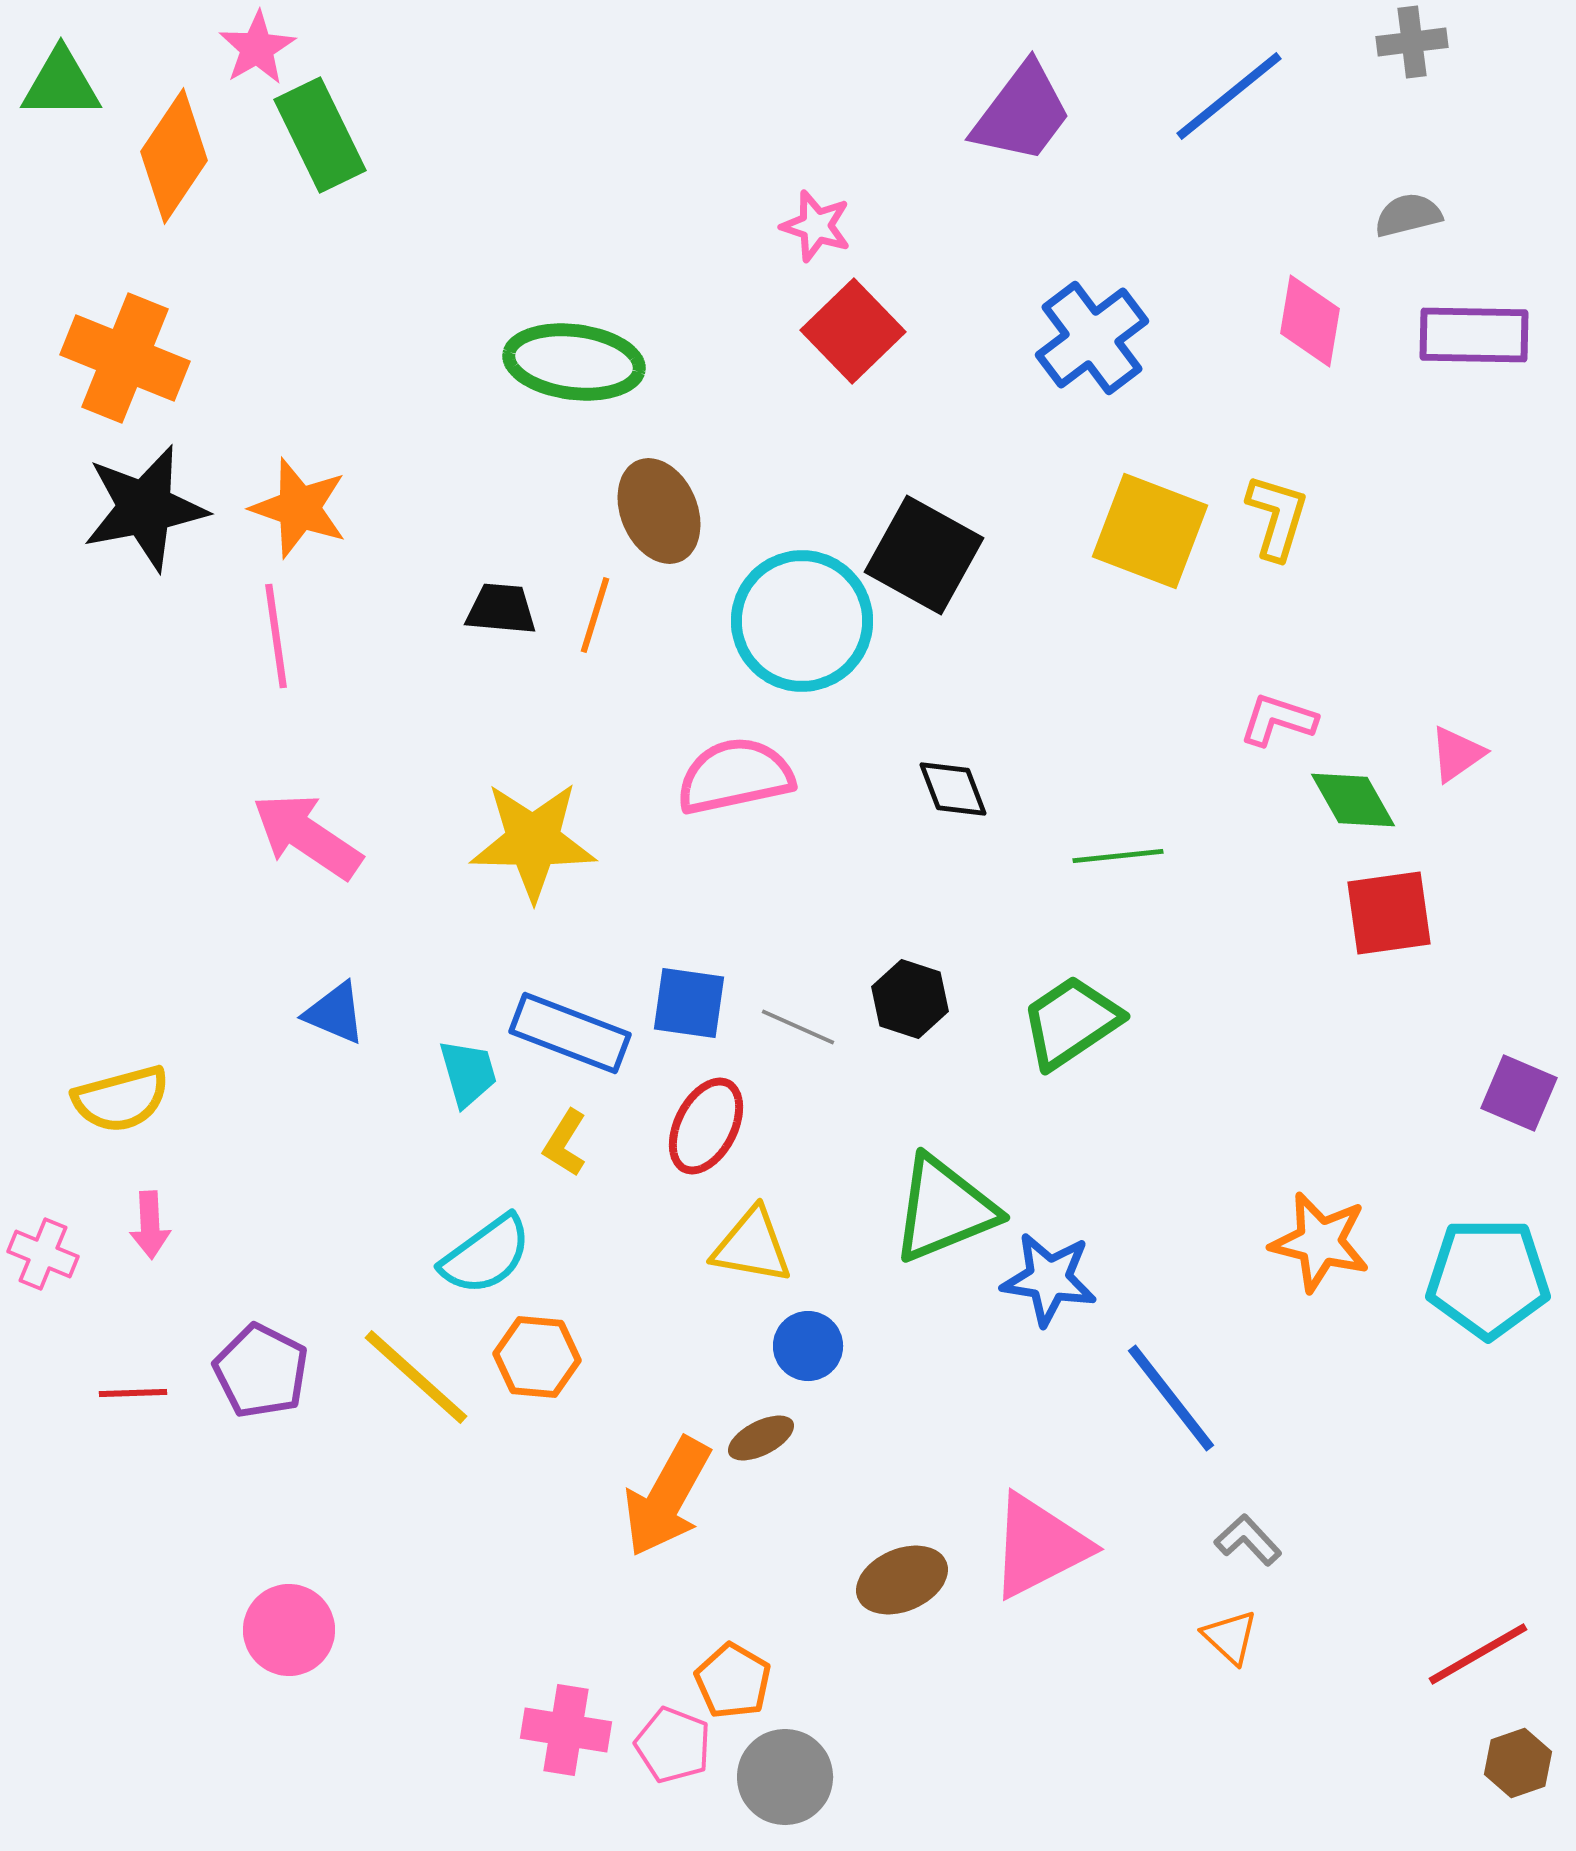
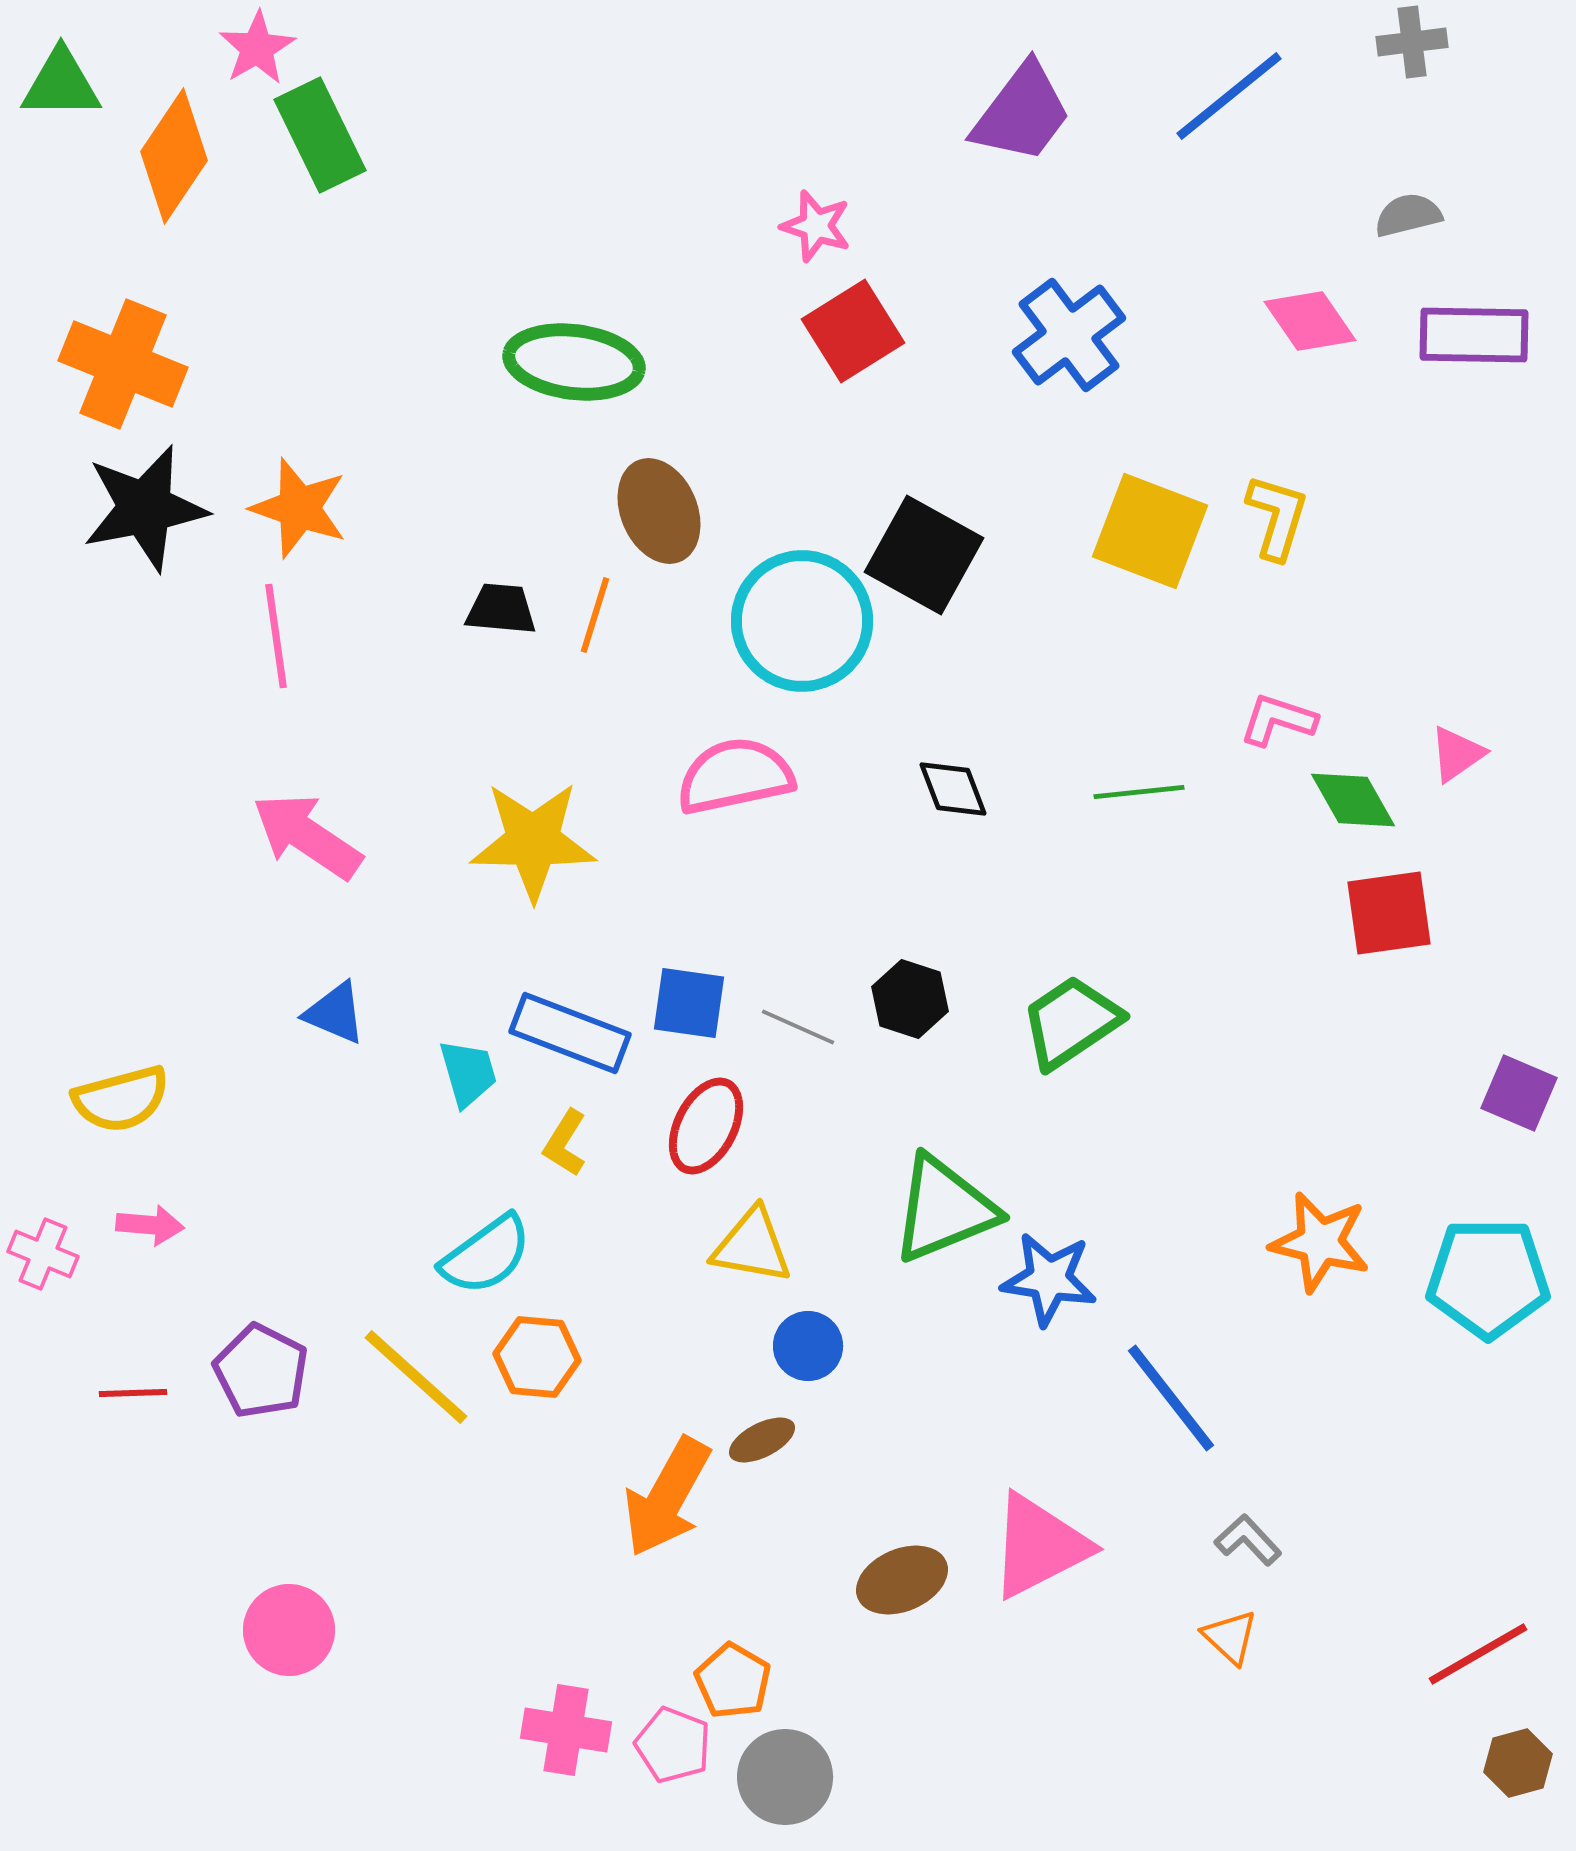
pink diamond at (1310, 321): rotated 44 degrees counterclockwise
red square at (853, 331): rotated 12 degrees clockwise
blue cross at (1092, 338): moved 23 px left, 3 px up
orange cross at (125, 358): moved 2 px left, 6 px down
green line at (1118, 856): moved 21 px right, 64 px up
pink arrow at (150, 1225): rotated 82 degrees counterclockwise
brown ellipse at (761, 1438): moved 1 px right, 2 px down
brown hexagon at (1518, 1763): rotated 4 degrees clockwise
